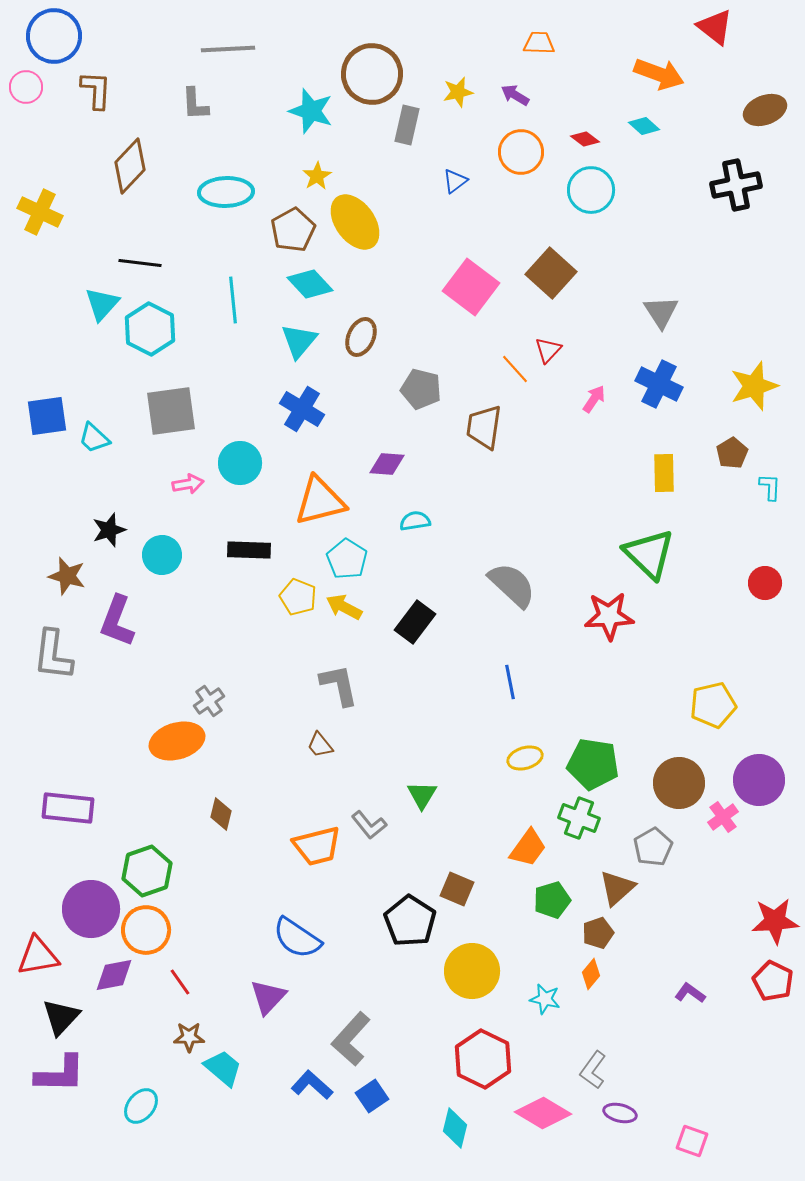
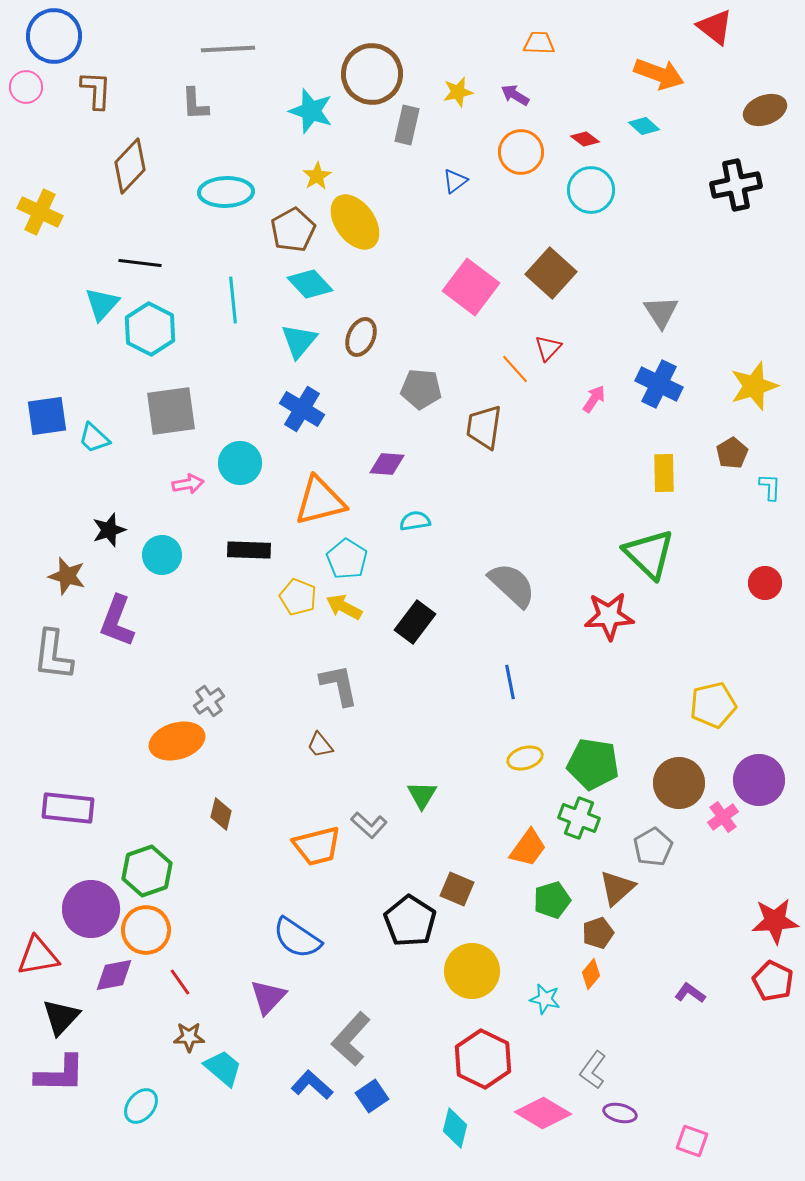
red triangle at (548, 350): moved 2 px up
gray pentagon at (421, 389): rotated 9 degrees counterclockwise
gray L-shape at (369, 825): rotated 9 degrees counterclockwise
